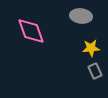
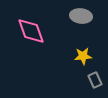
yellow star: moved 8 px left, 8 px down
gray rectangle: moved 9 px down
